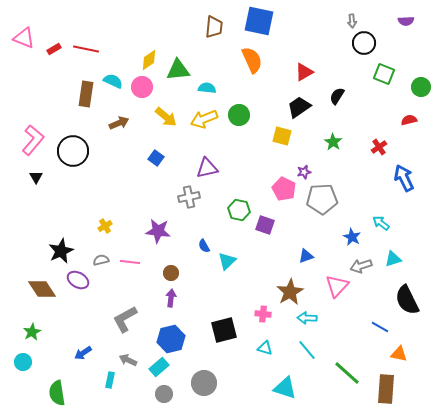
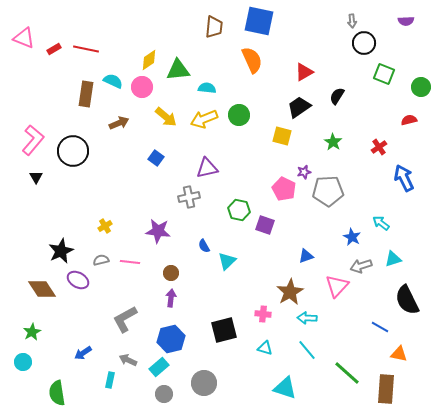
gray pentagon at (322, 199): moved 6 px right, 8 px up
